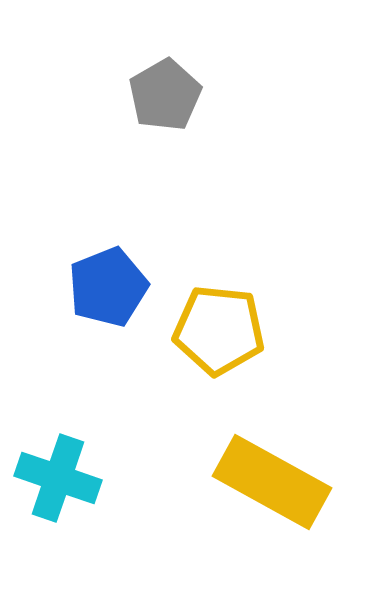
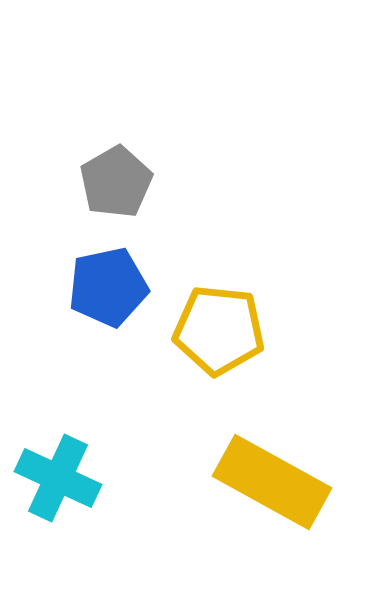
gray pentagon: moved 49 px left, 87 px down
blue pentagon: rotated 10 degrees clockwise
cyan cross: rotated 6 degrees clockwise
